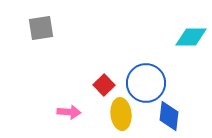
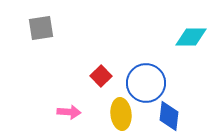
red square: moved 3 px left, 9 px up
